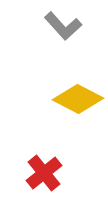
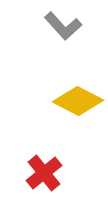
yellow diamond: moved 2 px down
